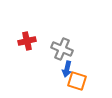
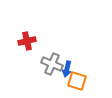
gray cross: moved 10 px left, 15 px down
